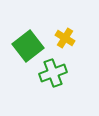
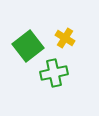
green cross: moved 1 px right; rotated 8 degrees clockwise
